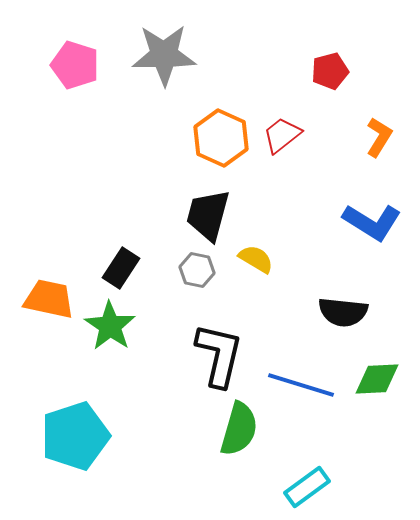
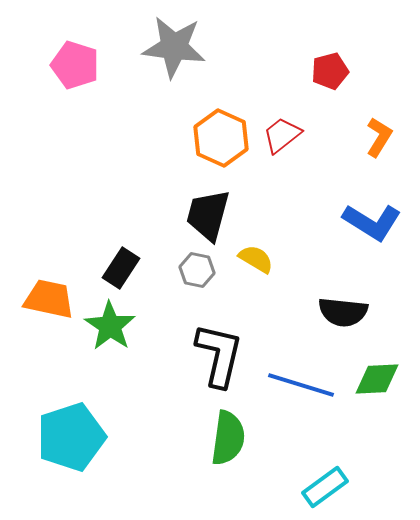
gray star: moved 10 px right, 8 px up; rotated 8 degrees clockwise
green semicircle: moved 11 px left, 9 px down; rotated 8 degrees counterclockwise
cyan pentagon: moved 4 px left, 1 px down
cyan rectangle: moved 18 px right
